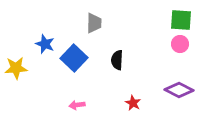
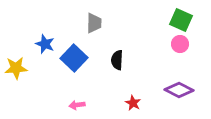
green square: rotated 20 degrees clockwise
